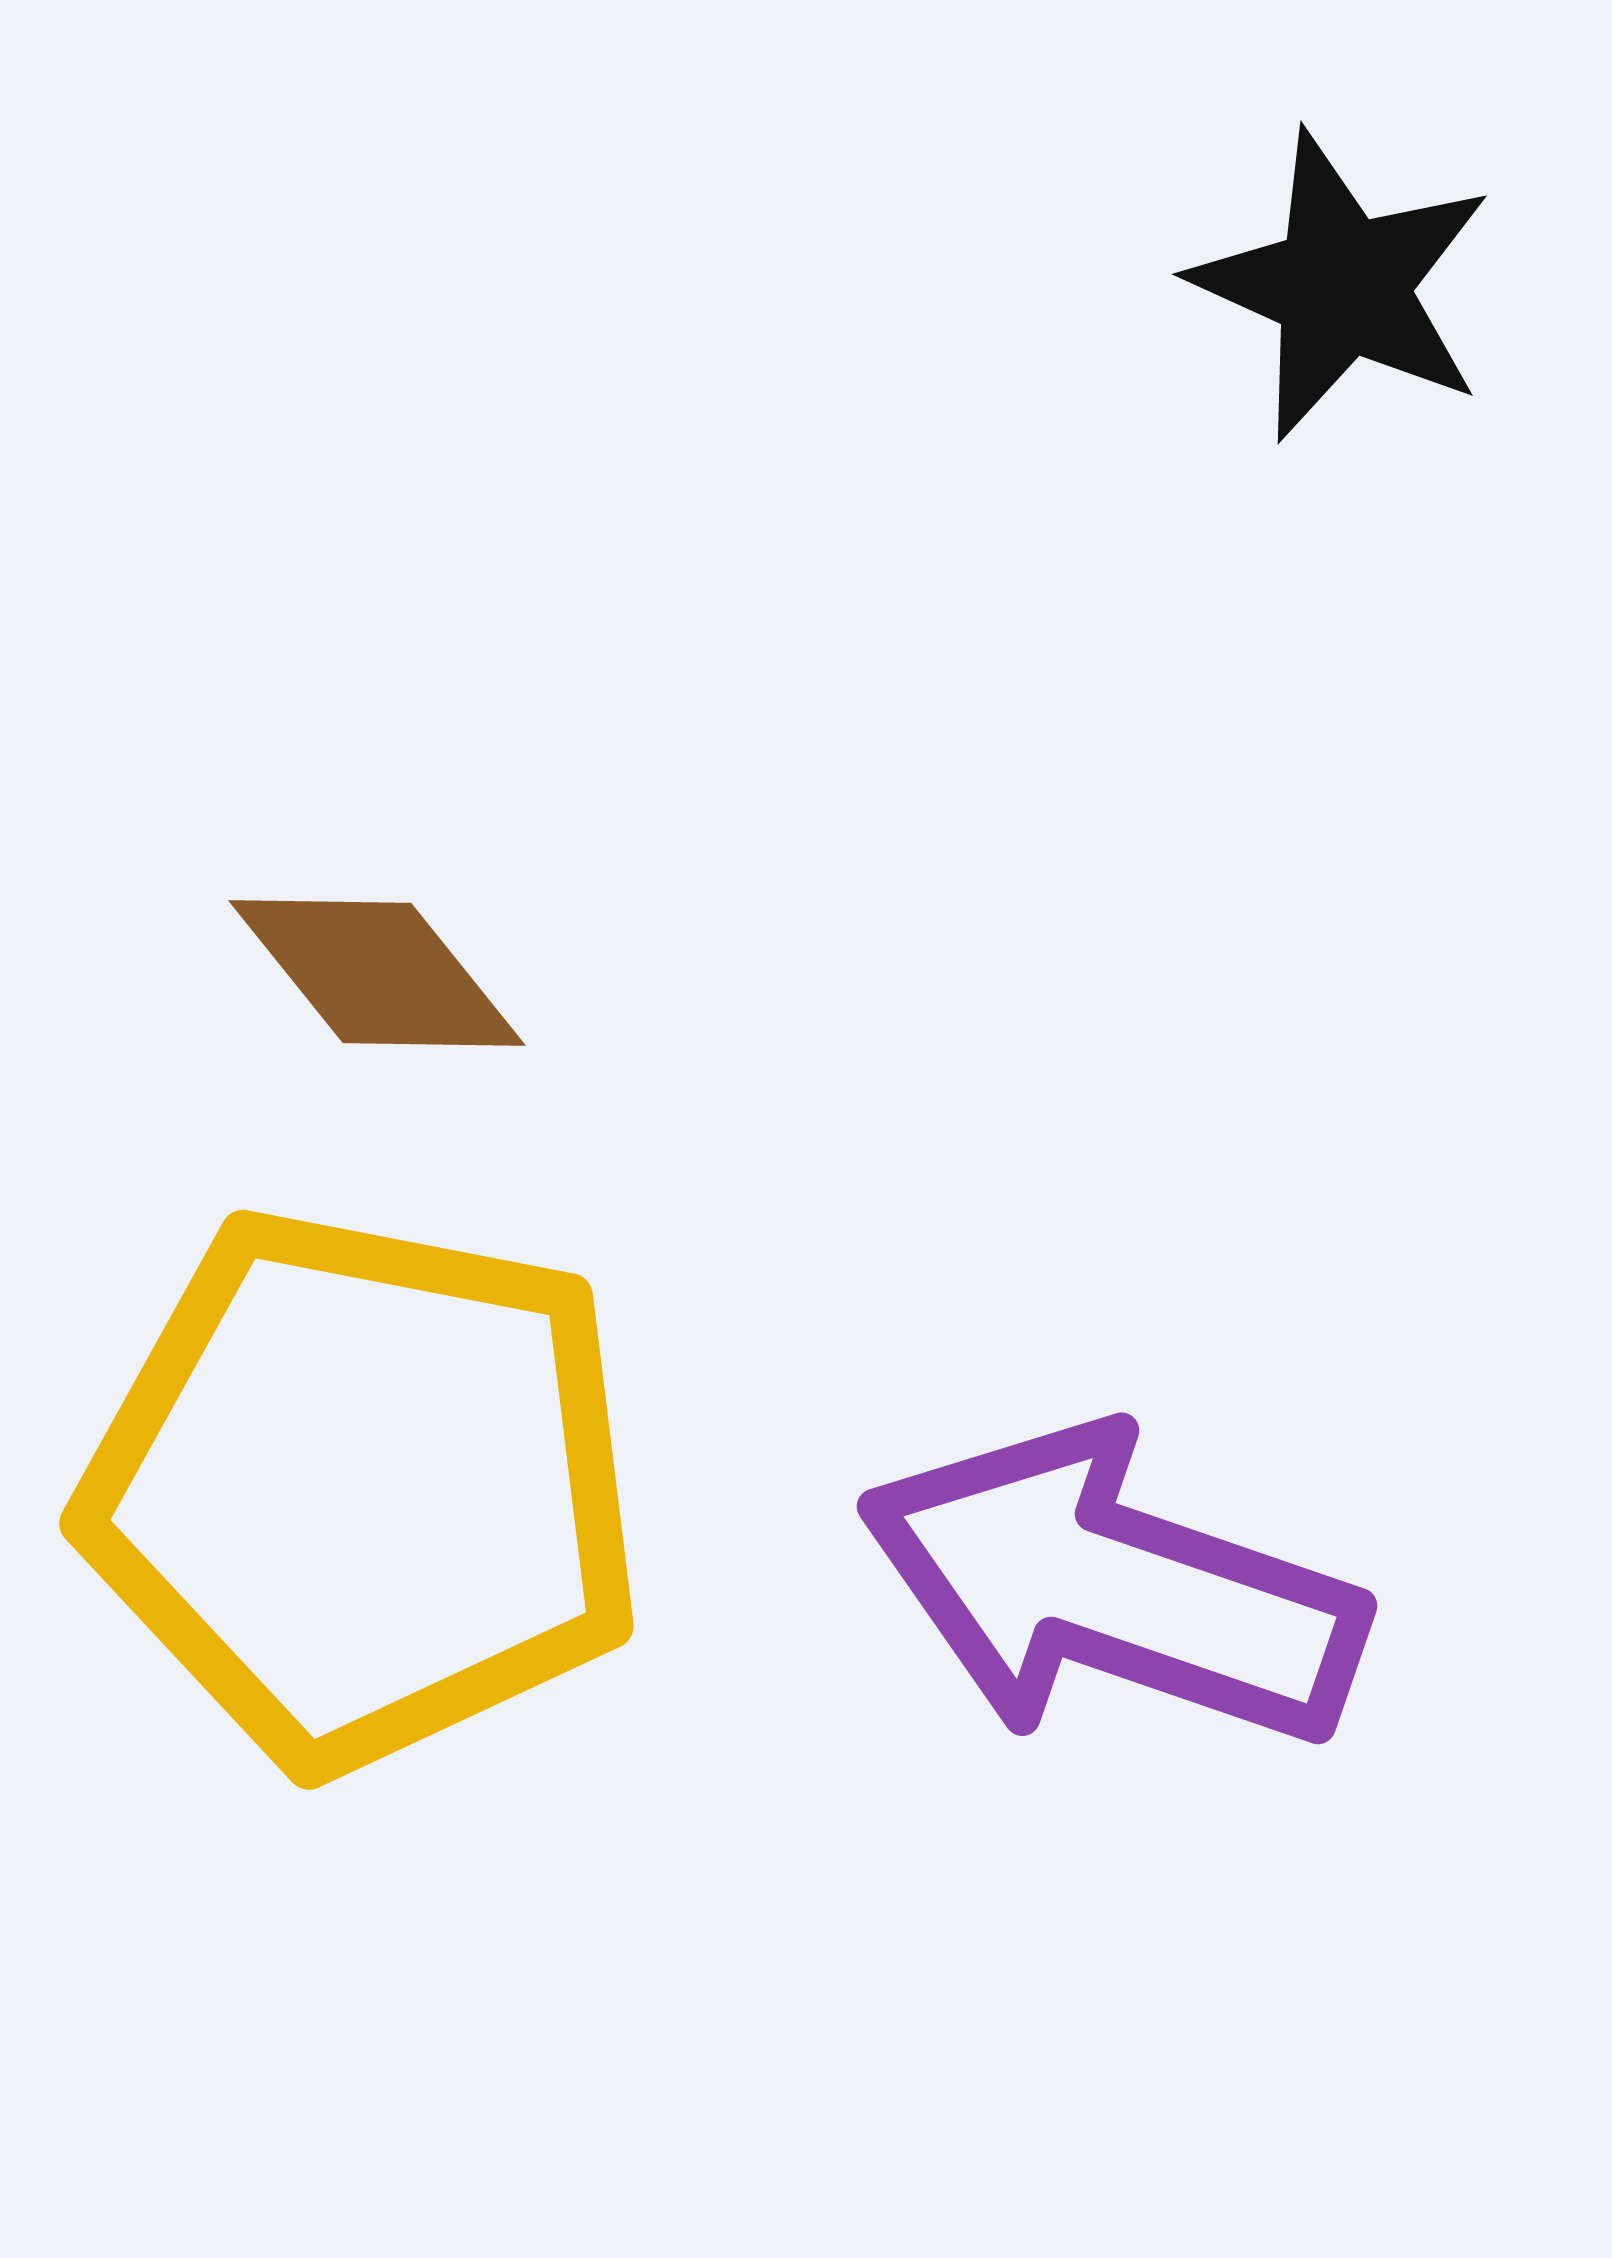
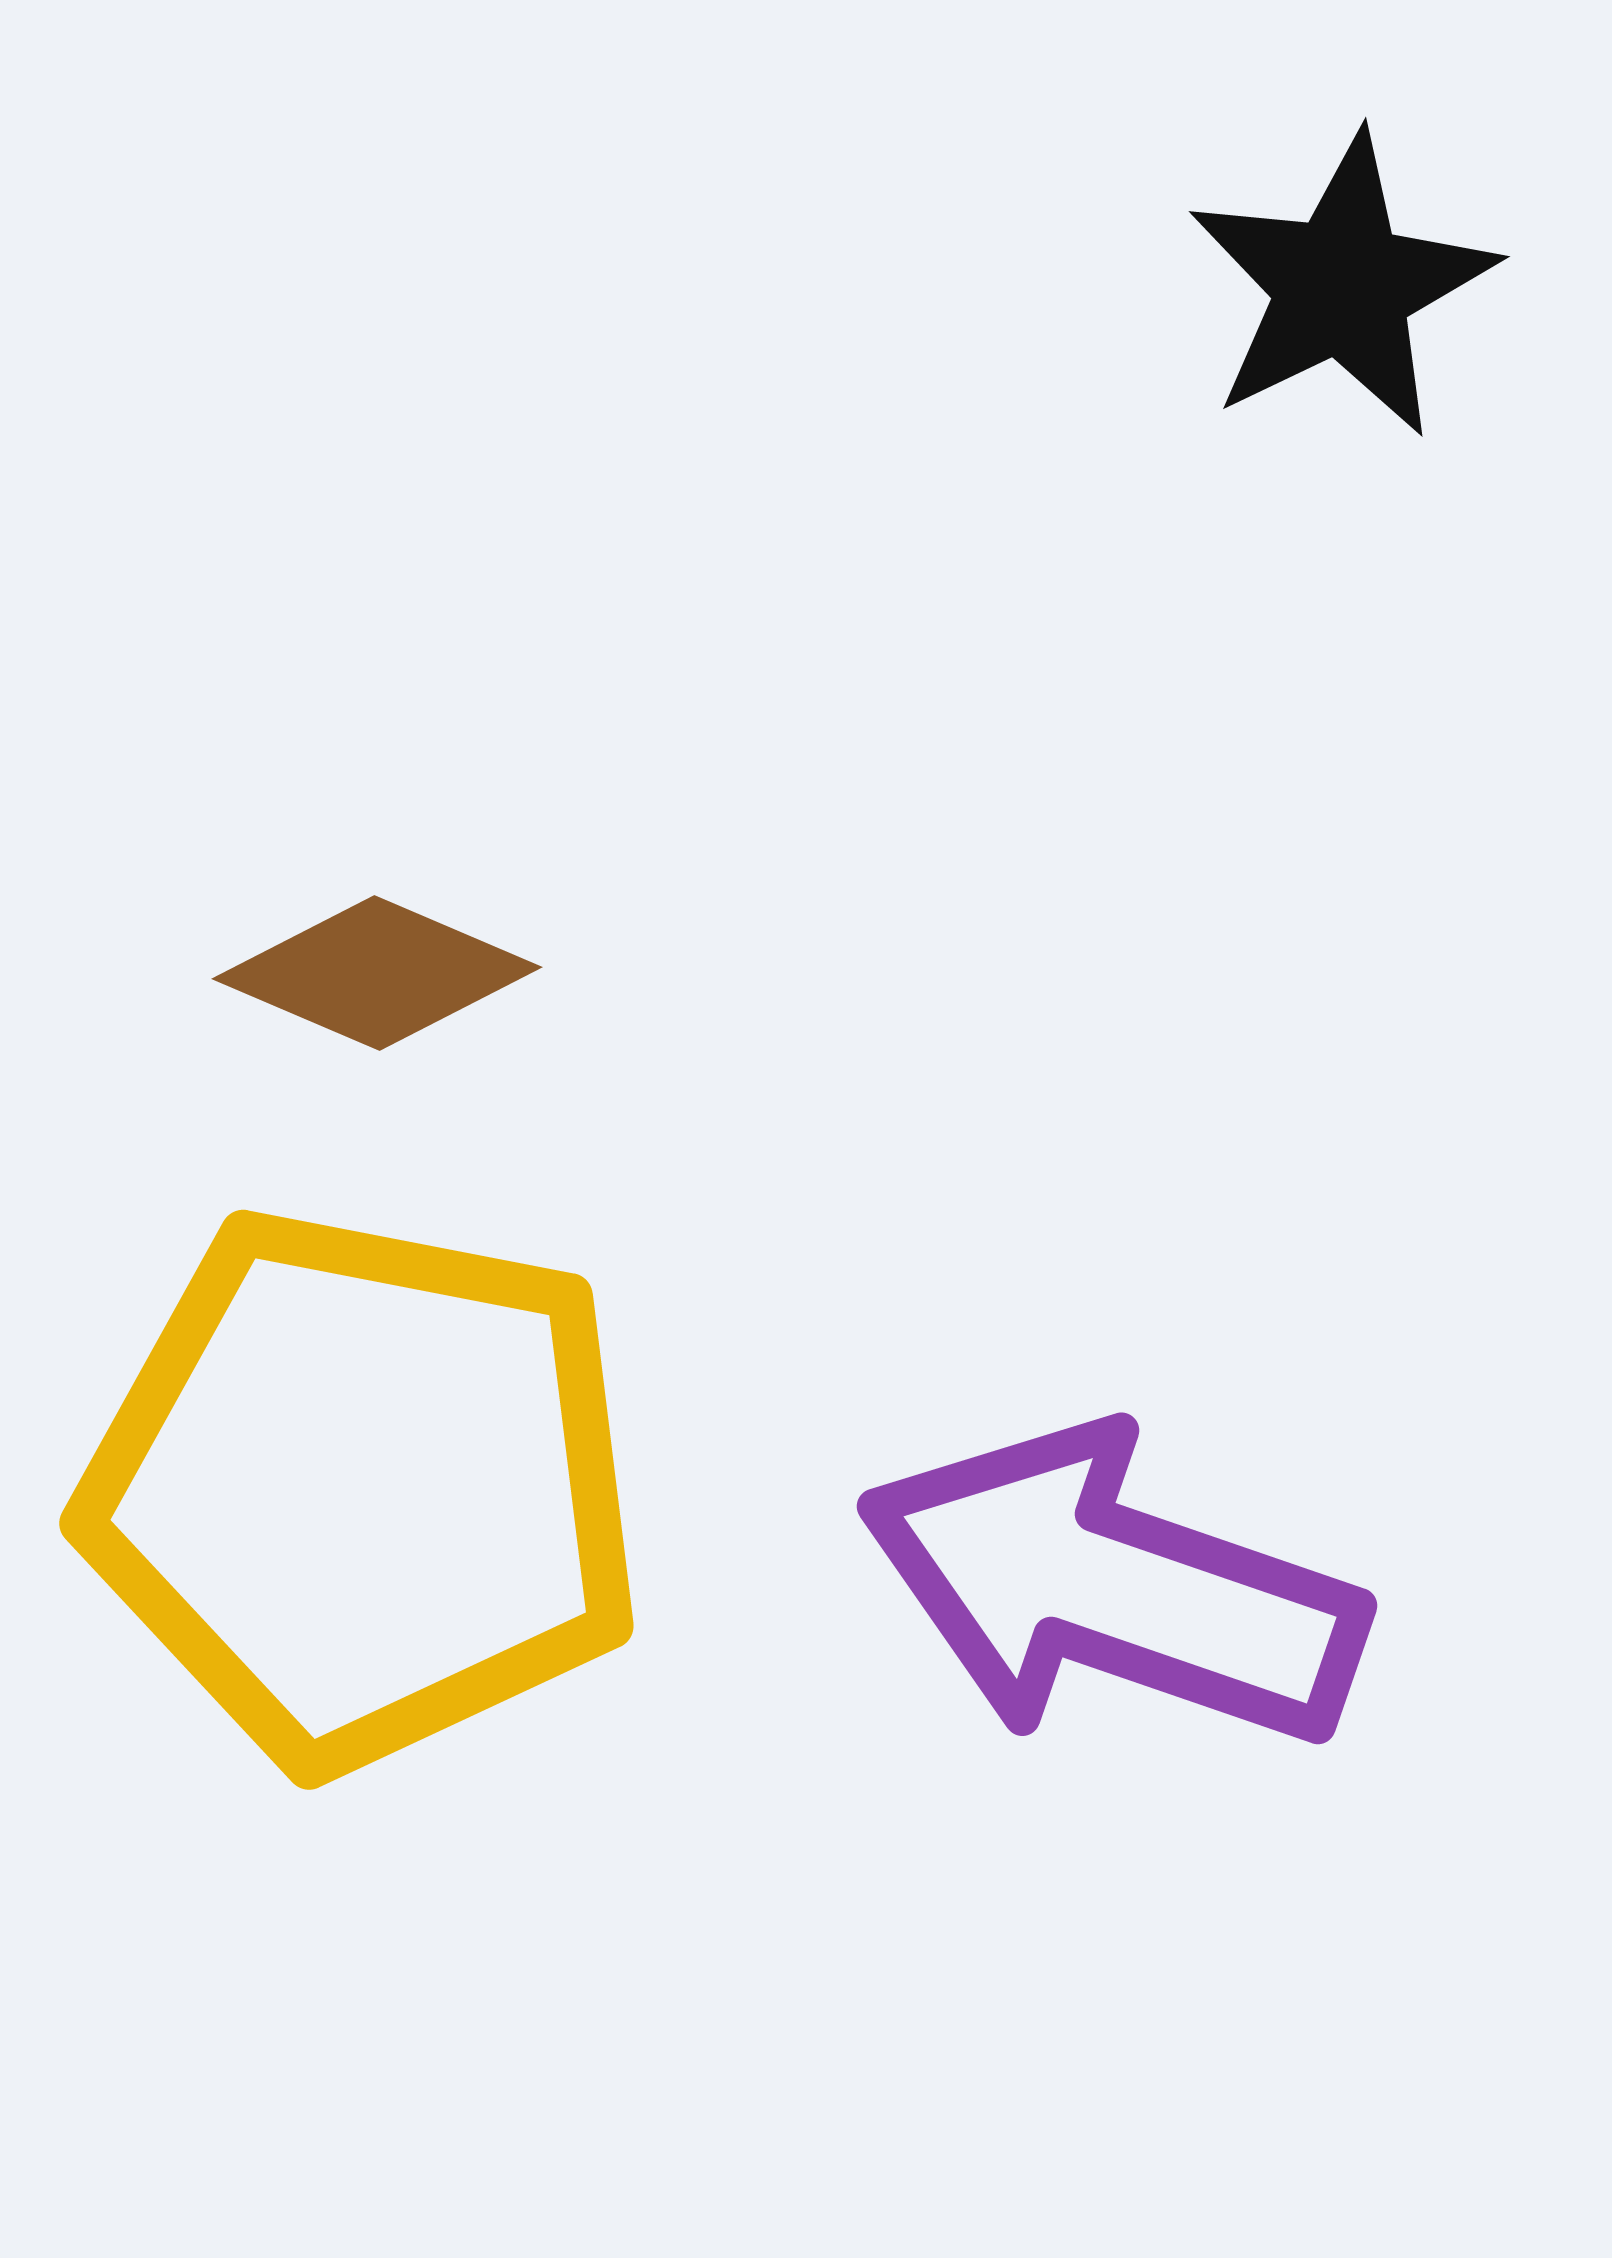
black star: rotated 22 degrees clockwise
brown diamond: rotated 28 degrees counterclockwise
